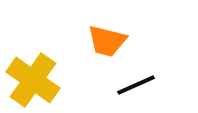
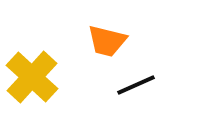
yellow cross: moved 1 px left, 3 px up; rotated 8 degrees clockwise
